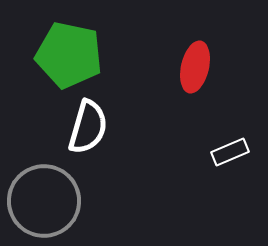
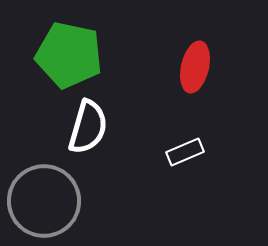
white rectangle: moved 45 px left
